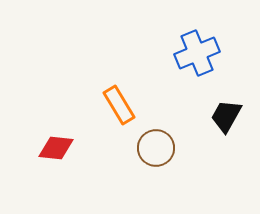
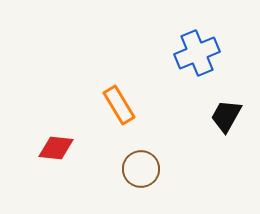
brown circle: moved 15 px left, 21 px down
